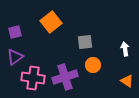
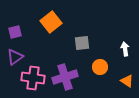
gray square: moved 3 px left, 1 px down
orange circle: moved 7 px right, 2 px down
